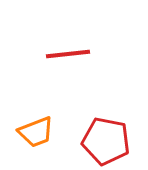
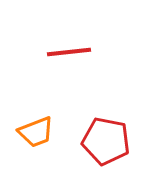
red line: moved 1 px right, 2 px up
